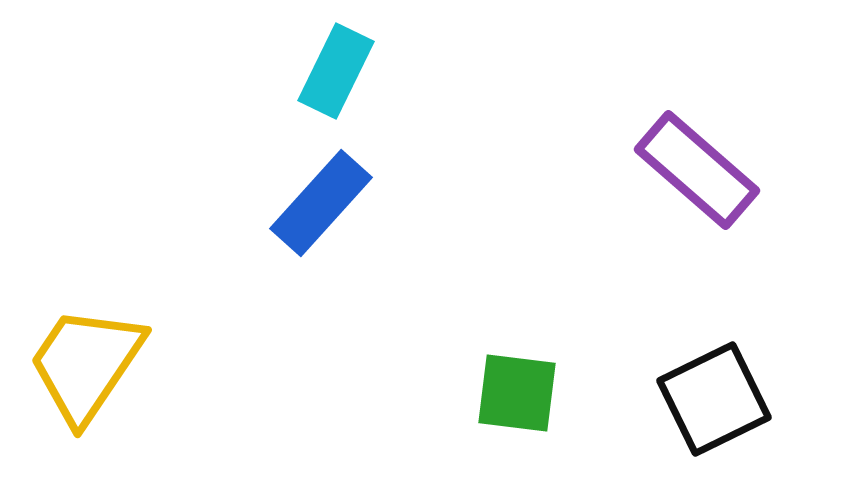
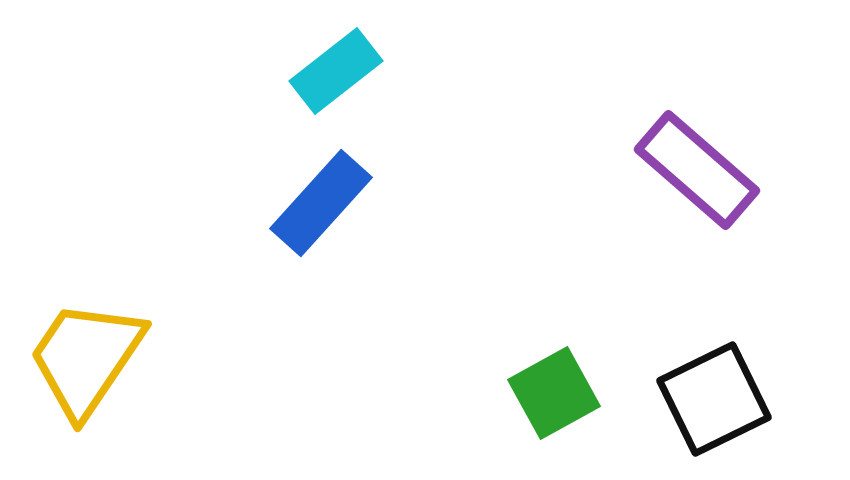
cyan rectangle: rotated 26 degrees clockwise
yellow trapezoid: moved 6 px up
green square: moved 37 px right; rotated 36 degrees counterclockwise
